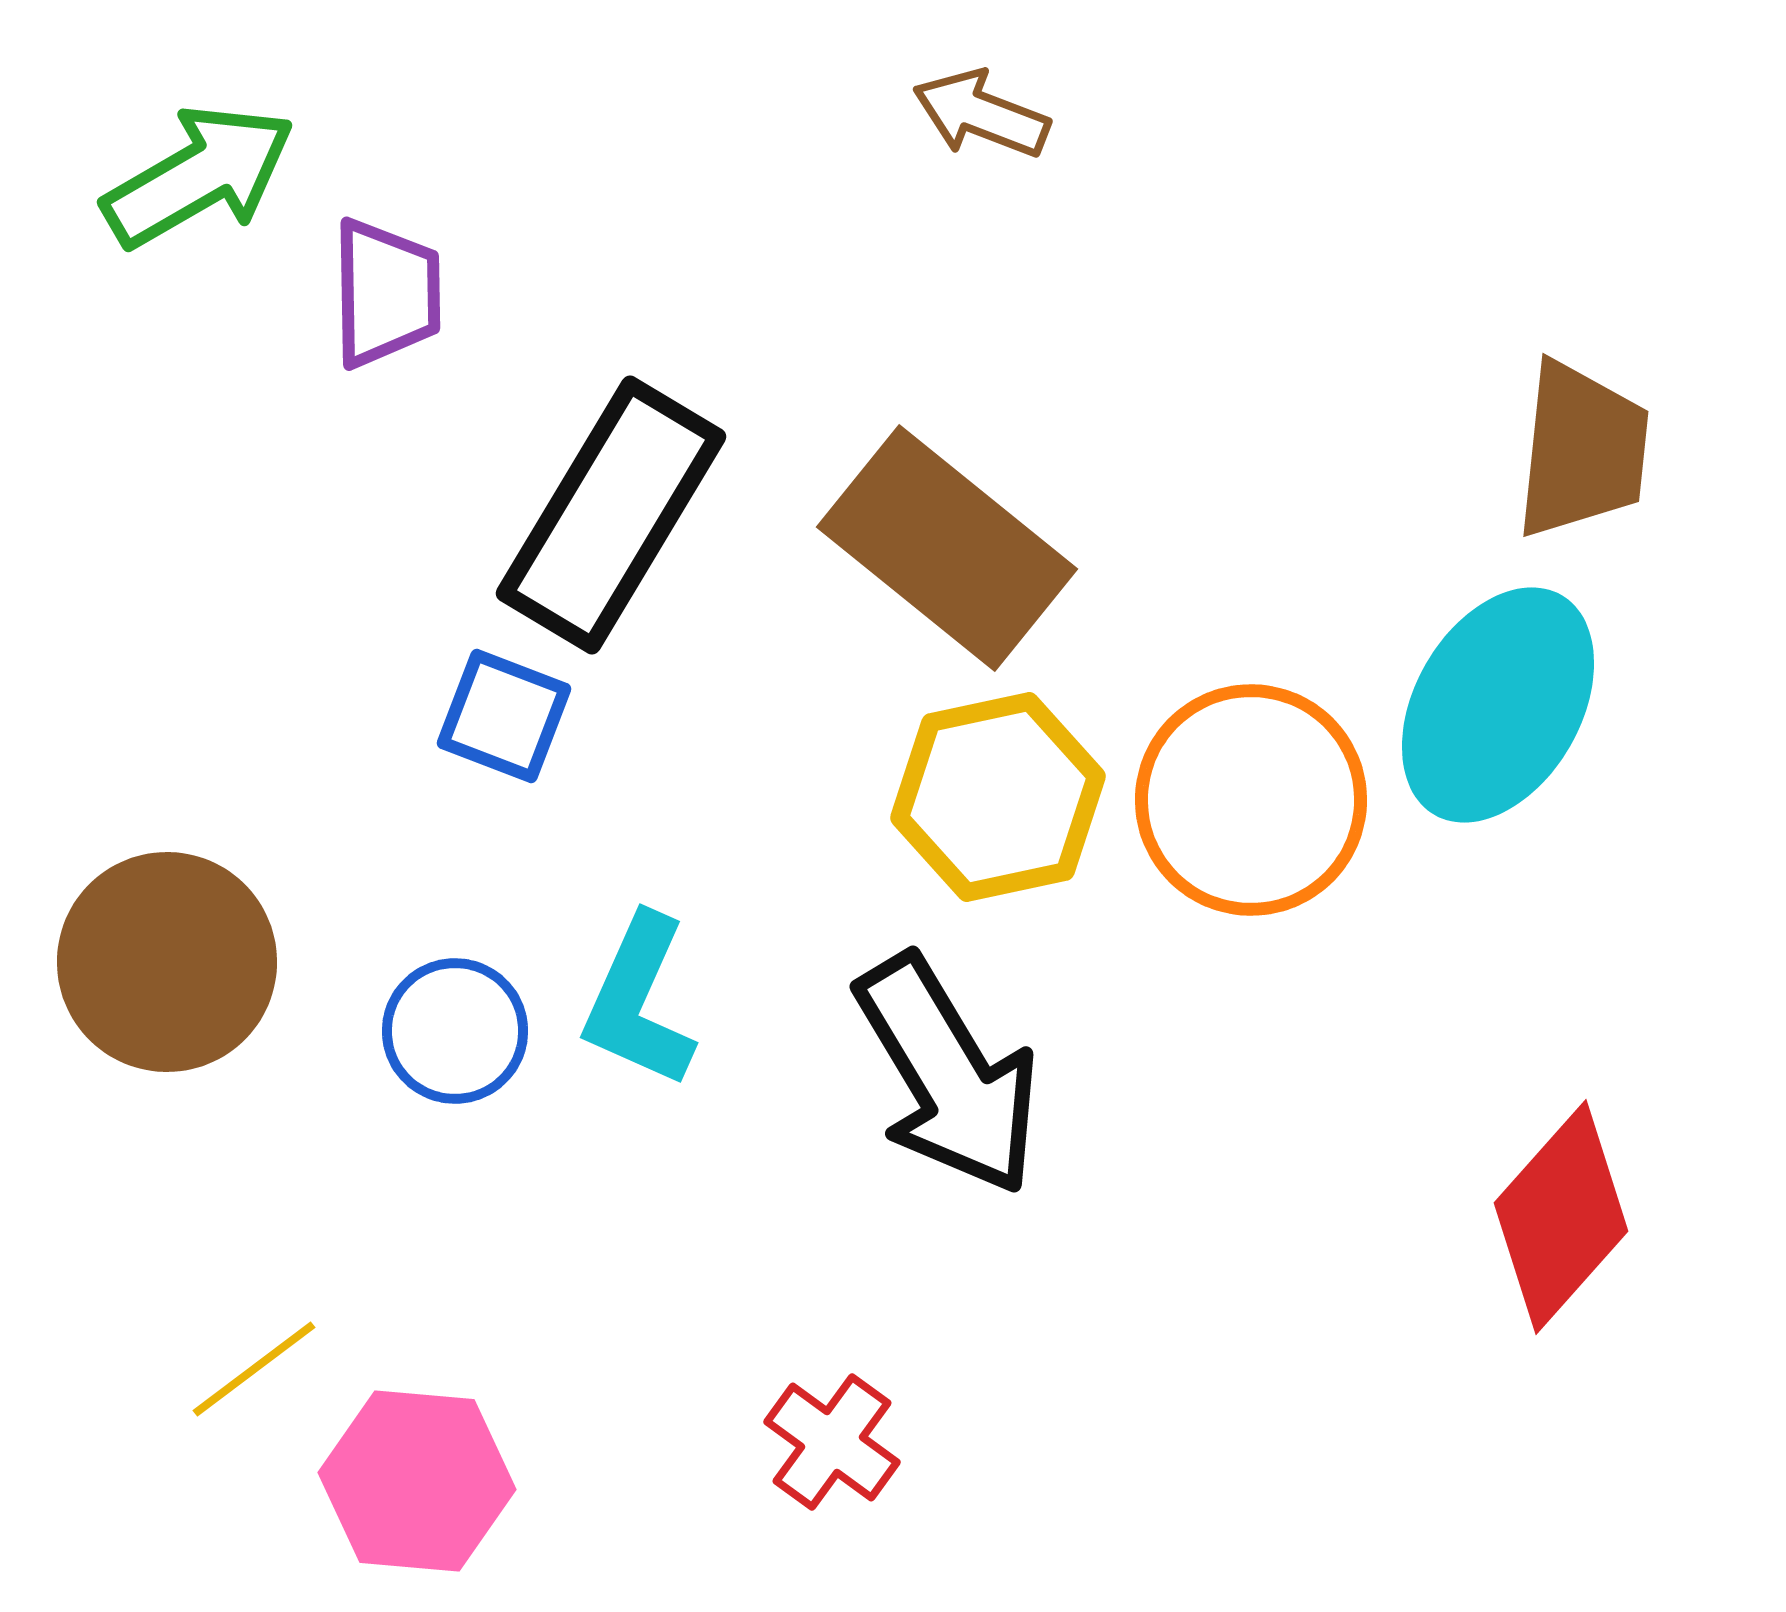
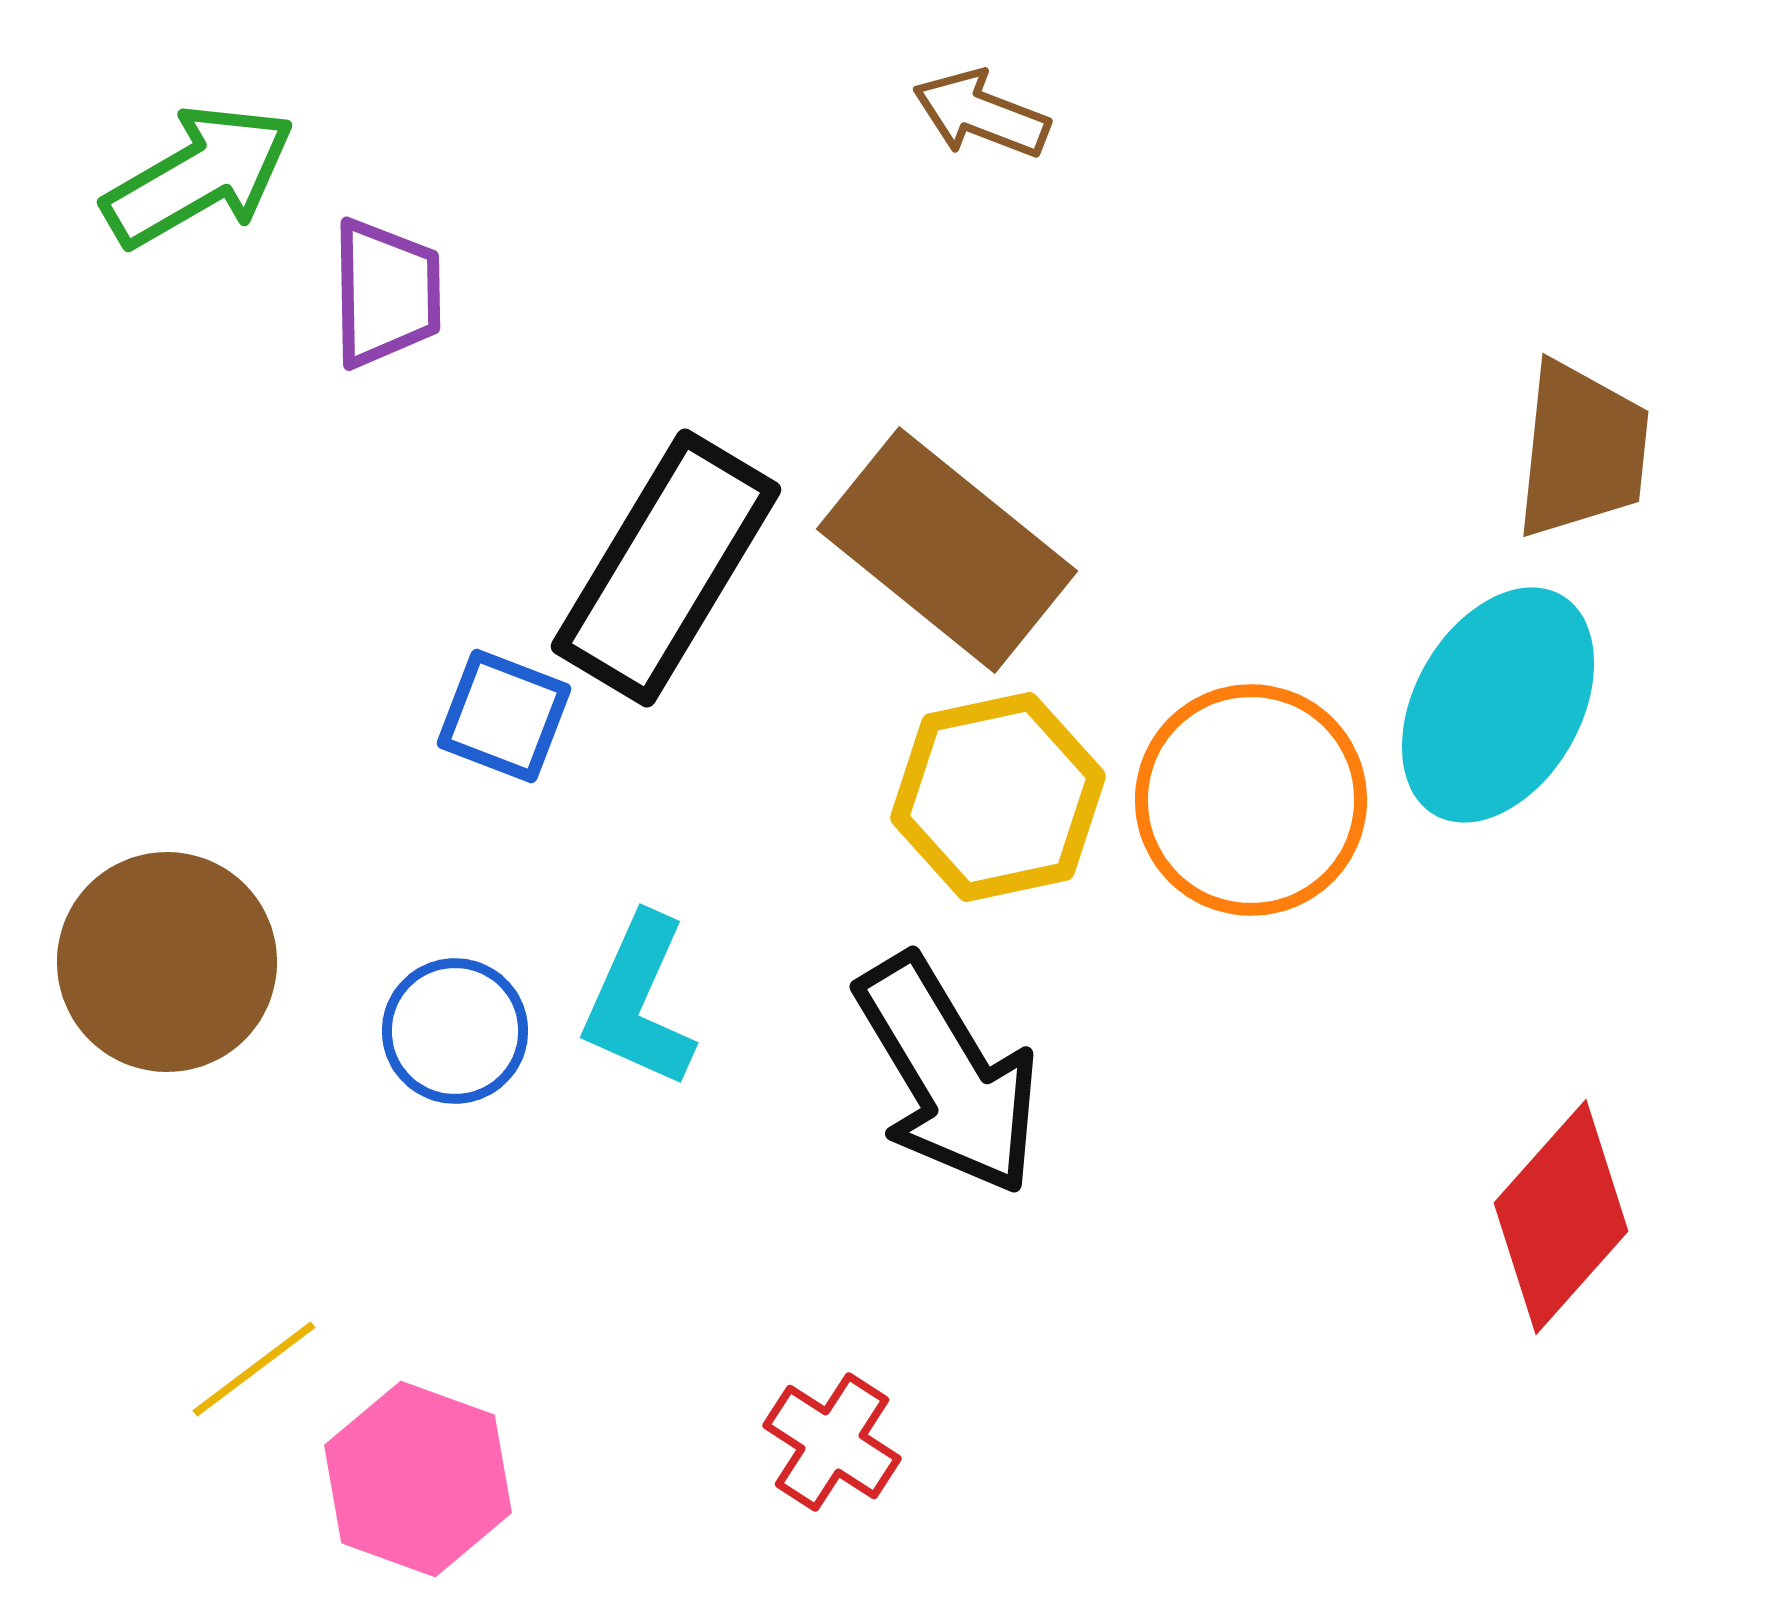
black rectangle: moved 55 px right, 53 px down
brown rectangle: moved 2 px down
red cross: rotated 3 degrees counterclockwise
pink hexagon: moved 1 px right, 2 px up; rotated 15 degrees clockwise
